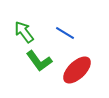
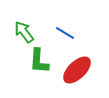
green L-shape: rotated 40 degrees clockwise
